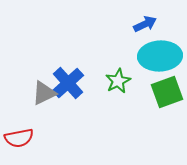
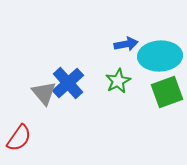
blue arrow: moved 19 px left, 20 px down; rotated 15 degrees clockwise
gray triangle: rotated 44 degrees counterclockwise
red semicircle: rotated 44 degrees counterclockwise
